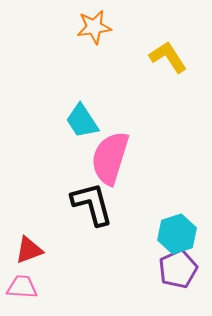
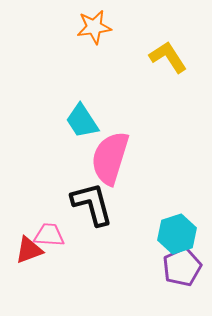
purple pentagon: moved 4 px right, 2 px up
pink trapezoid: moved 27 px right, 52 px up
